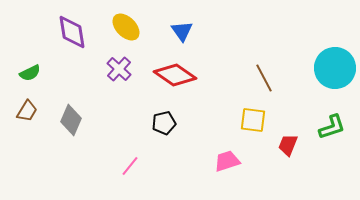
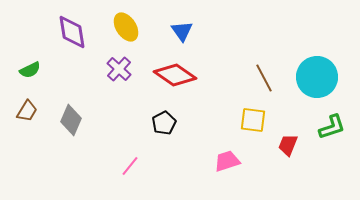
yellow ellipse: rotated 12 degrees clockwise
cyan circle: moved 18 px left, 9 px down
green semicircle: moved 3 px up
black pentagon: rotated 15 degrees counterclockwise
